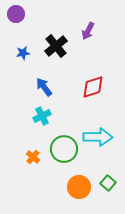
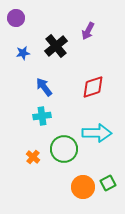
purple circle: moved 4 px down
cyan cross: rotated 18 degrees clockwise
cyan arrow: moved 1 px left, 4 px up
green square: rotated 21 degrees clockwise
orange circle: moved 4 px right
